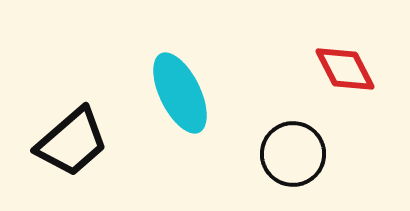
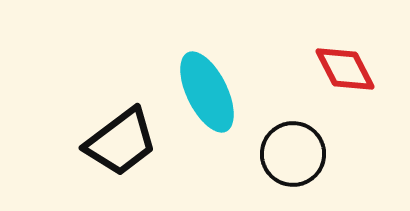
cyan ellipse: moved 27 px right, 1 px up
black trapezoid: moved 49 px right; rotated 4 degrees clockwise
